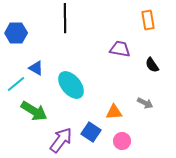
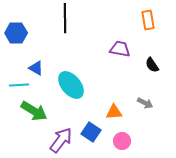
cyan line: moved 3 px right, 1 px down; rotated 36 degrees clockwise
